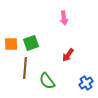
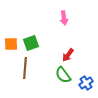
green semicircle: moved 16 px right, 6 px up
